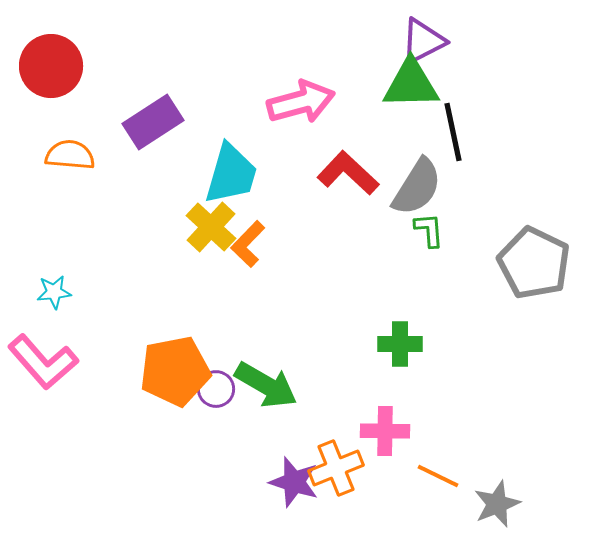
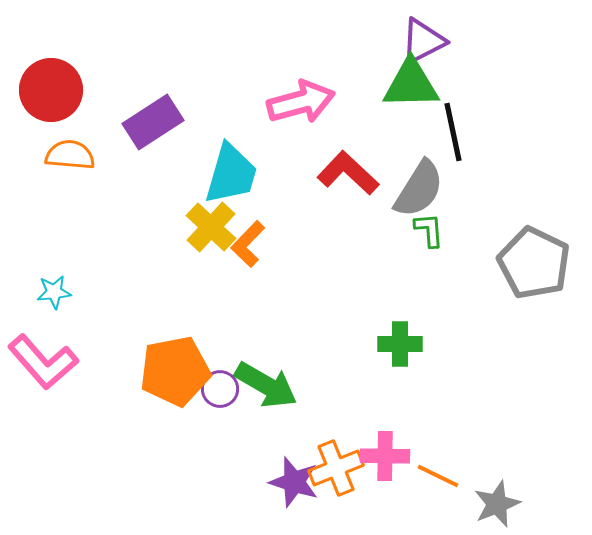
red circle: moved 24 px down
gray semicircle: moved 2 px right, 2 px down
purple circle: moved 4 px right
pink cross: moved 25 px down
